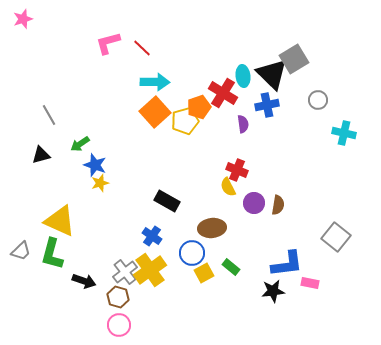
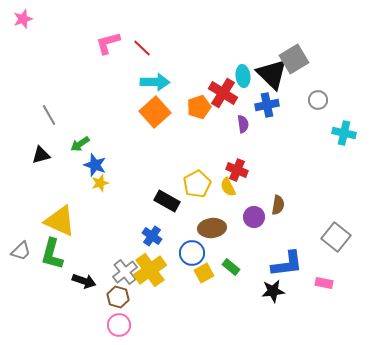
yellow pentagon at (185, 121): moved 12 px right, 63 px down; rotated 12 degrees counterclockwise
purple circle at (254, 203): moved 14 px down
pink rectangle at (310, 283): moved 14 px right
